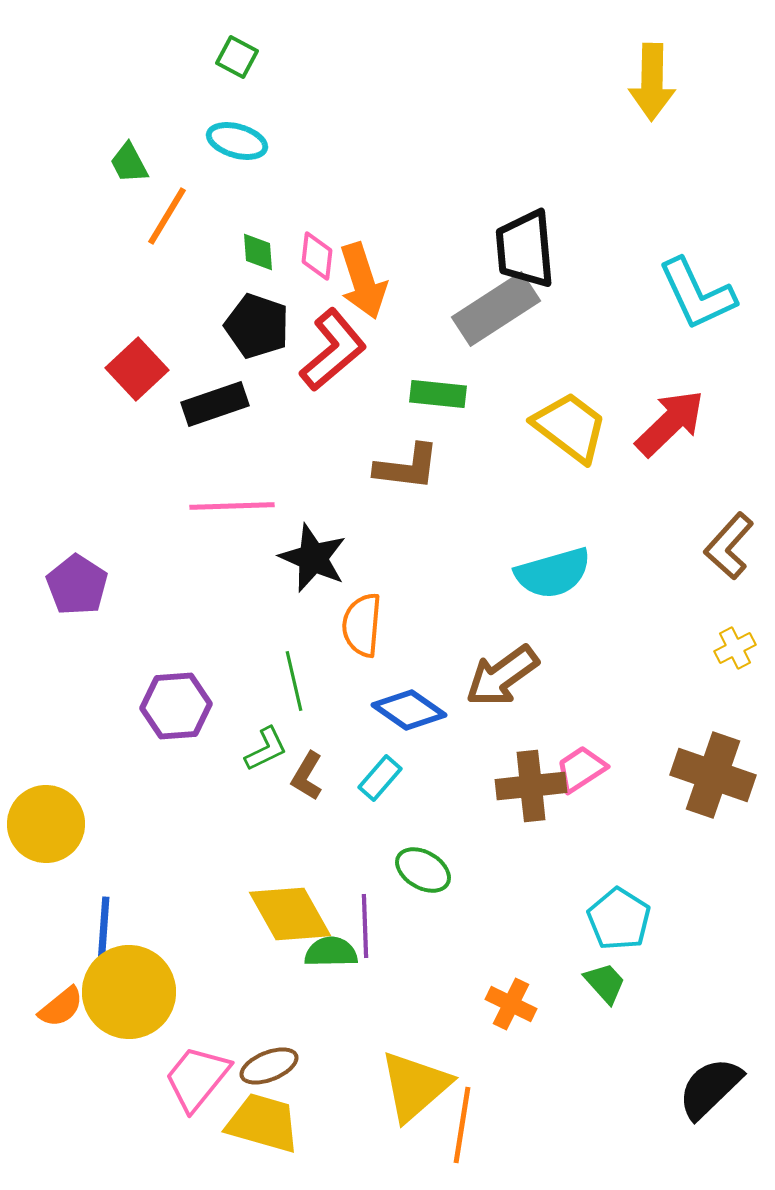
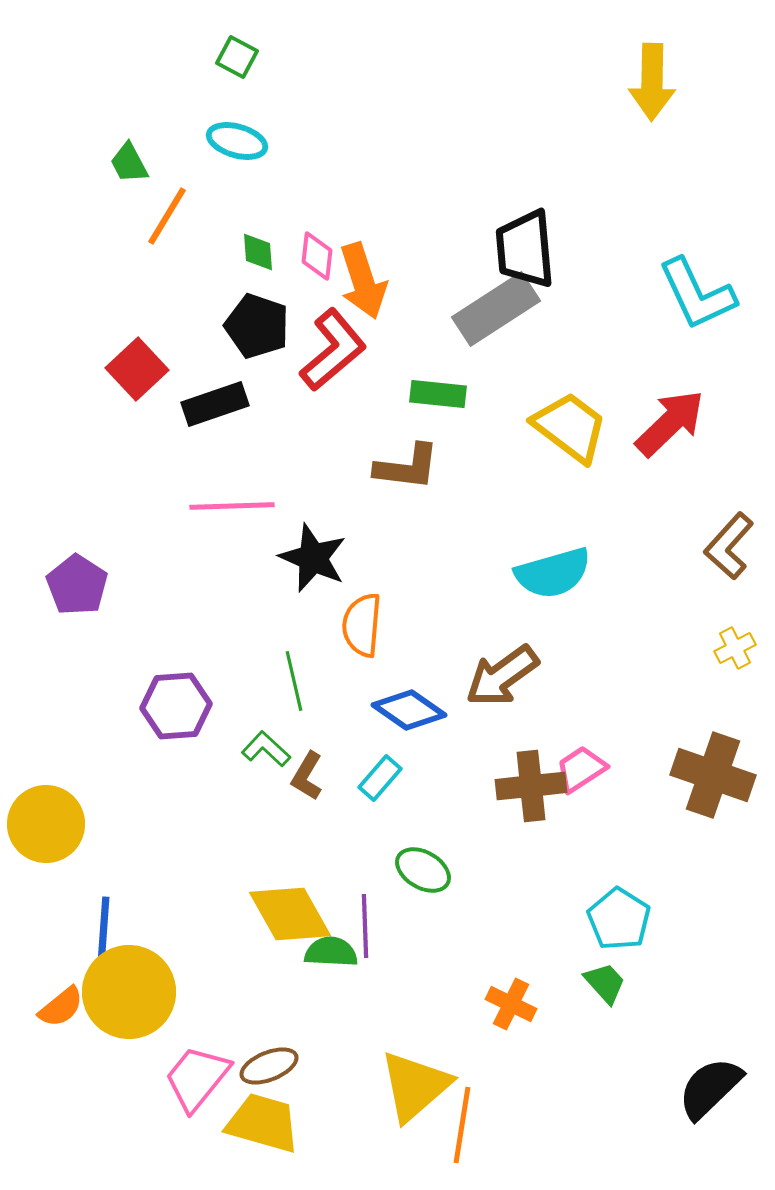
green L-shape at (266, 749): rotated 111 degrees counterclockwise
green semicircle at (331, 952): rotated 4 degrees clockwise
